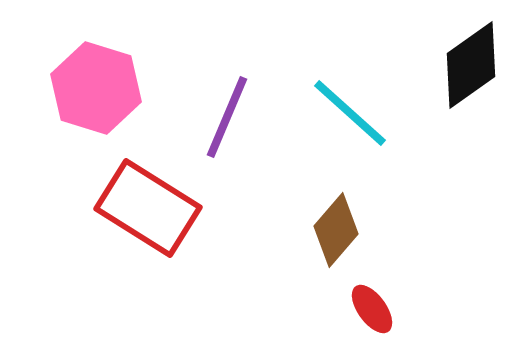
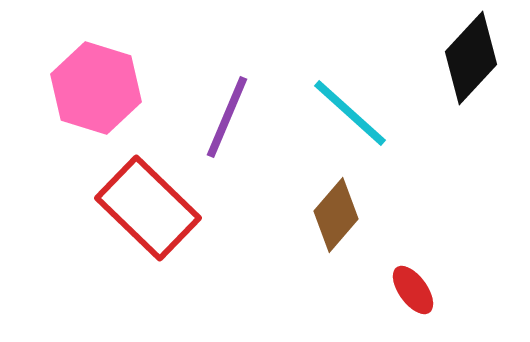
black diamond: moved 7 px up; rotated 12 degrees counterclockwise
red rectangle: rotated 12 degrees clockwise
brown diamond: moved 15 px up
red ellipse: moved 41 px right, 19 px up
